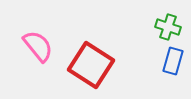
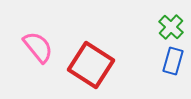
green cross: moved 3 px right; rotated 25 degrees clockwise
pink semicircle: moved 1 px down
